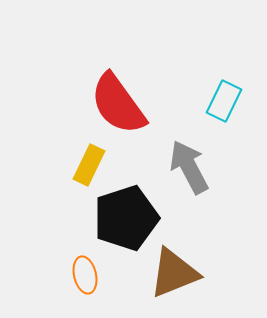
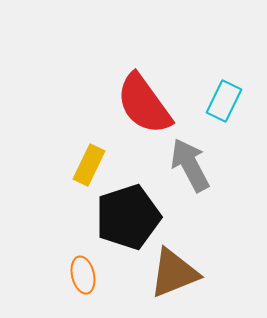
red semicircle: moved 26 px right
gray arrow: moved 1 px right, 2 px up
black pentagon: moved 2 px right, 1 px up
orange ellipse: moved 2 px left
